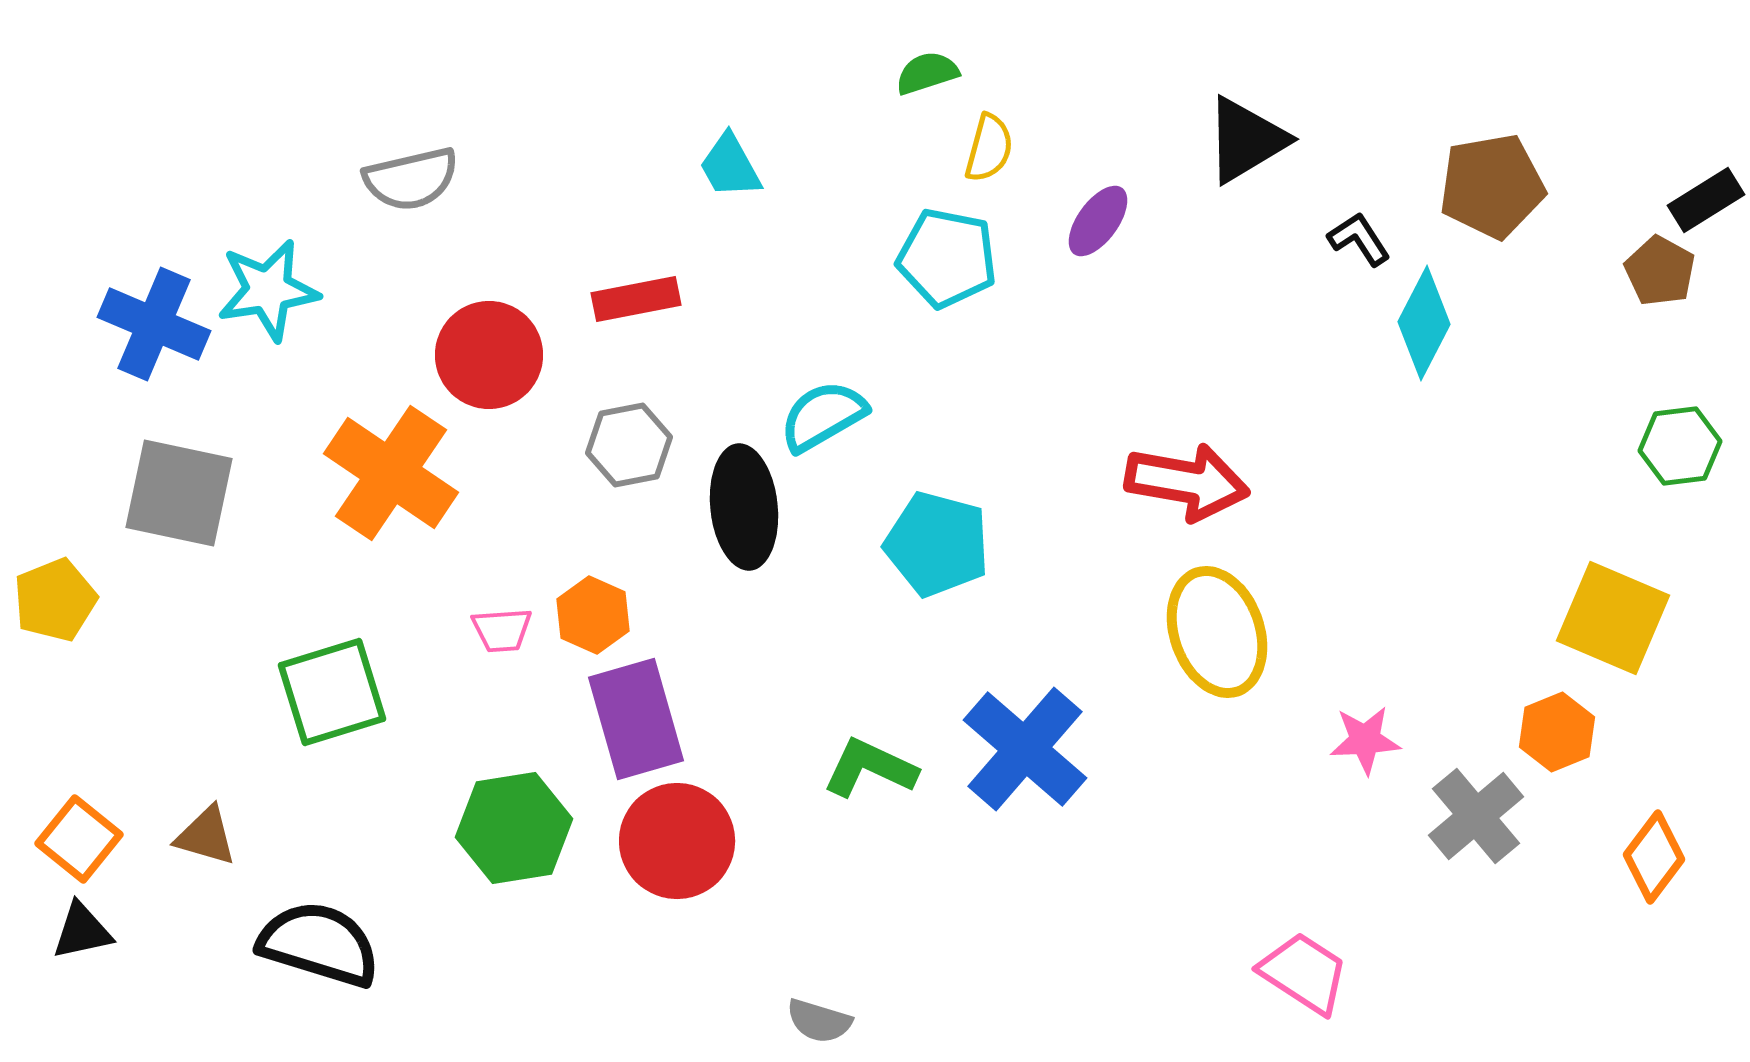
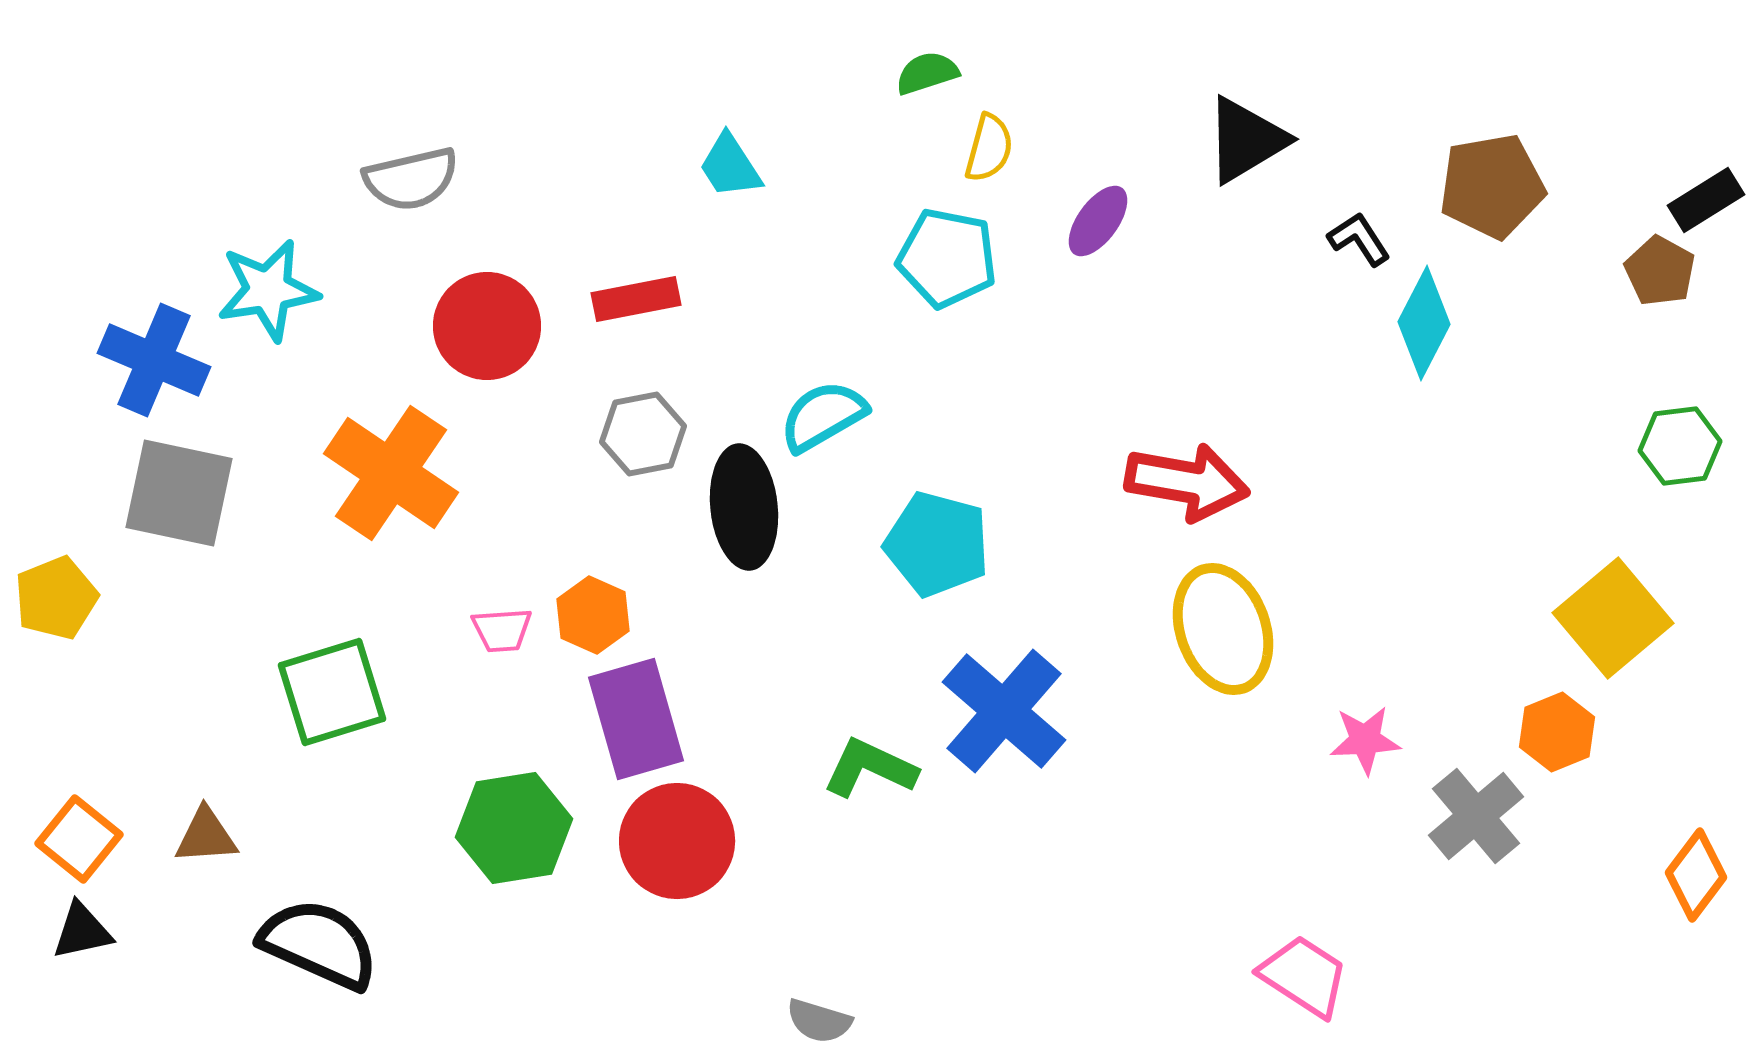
cyan trapezoid at (730, 166): rotated 4 degrees counterclockwise
blue cross at (154, 324): moved 36 px down
red circle at (489, 355): moved 2 px left, 29 px up
gray hexagon at (629, 445): moved 14 px right, 11 px up
yellow pentagon at (55, 600): moved 1 px right, 2 px up
yellow square at (1613, 618): rotated 27 degrees clockwise
yellow ellipse at (1217, 632): moved 6 px right, 3 px up
blue cross at (1025, 749): moved 21 px left, 38 px up
brown triangle at (206, 836): rotated 20 degrees counterclockwise
orange diamond at (1654, 857): moved 42 px right, 18 px down
black semicircle at (319, 944): rotated 7 degrees clockwise
pink trapezoid at (1304, 973): moved 3 px down
